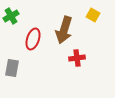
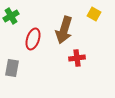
yellow square: moved 1 px right, 1 px up
